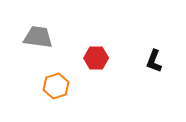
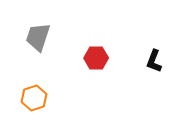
gray trapezoid: rotated 80 degrees counterclockwise
orange hexagon: moved 22 px left, 12 px down
